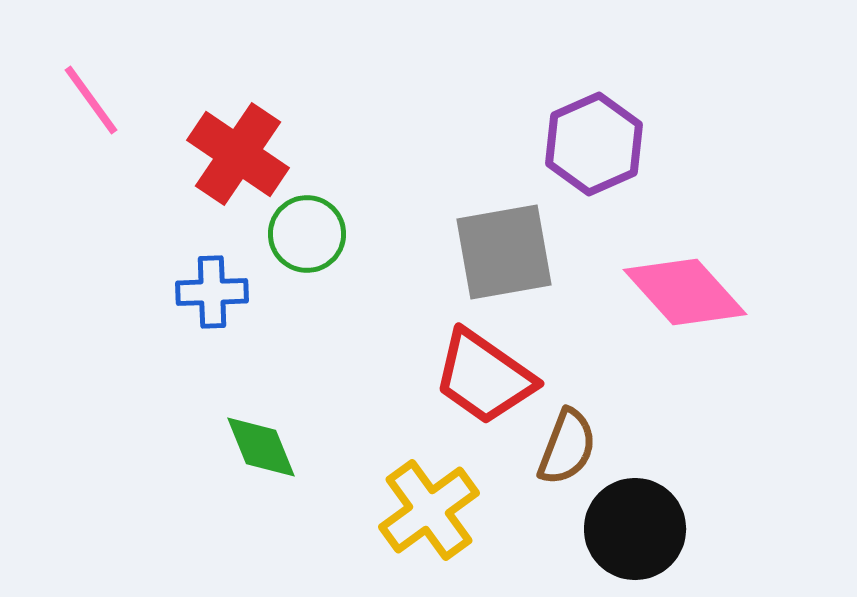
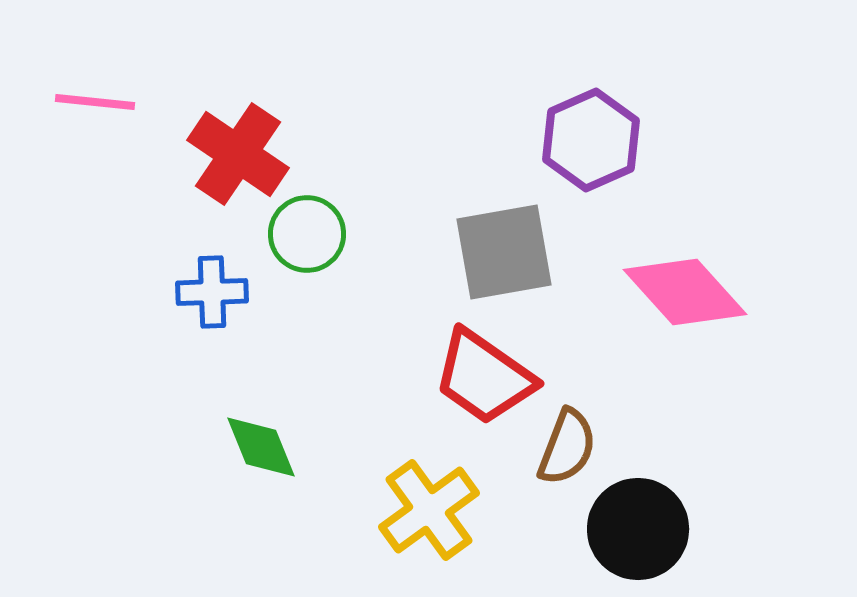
pink line: moved 4 px right, 2 px down; rotated 48 degrees counterclockwise
purple hexagon: moved 3 px left, 4 px up
black circle: moved 3 px right
